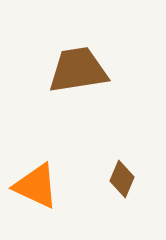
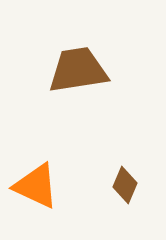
brown diamond: moved 3 px right, 6 px down
